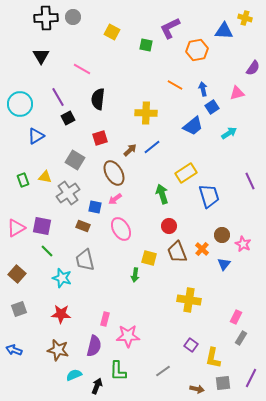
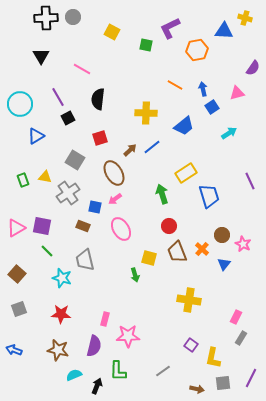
blue trapezoid at (193, 126): moved 9 px left
green arrow at (135, 275): rotated 24 degrees counterclockwise
